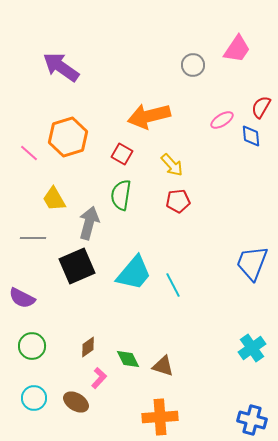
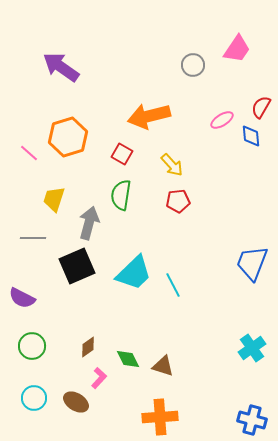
yellow trapezoid: rotated 48 degrees clockwise
cyan trapezoid: rotated 6 degrees clockwise
